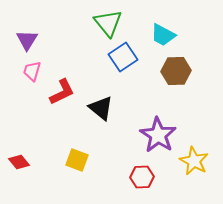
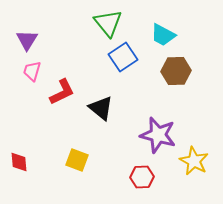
purple star: rotated 18 degrees counterclockwise
red diamond: rotated 35 degrees clockwise
